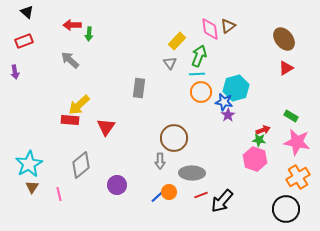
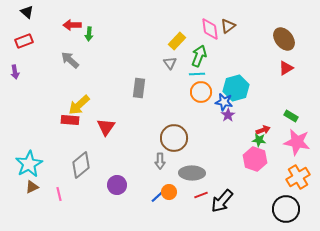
brown triangle at (32, 187): rotated 32 degrees clockwise
